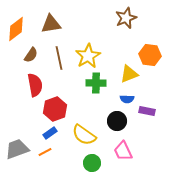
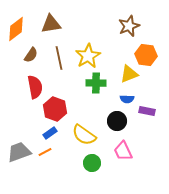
brown star: moved 3 px right, 8 px down
orange hexagon: moved 4 px left
red semicircle: moved 2 px down
red hexagon: rotated 20 degrees counterclockwise
gray trapezoid: moved 2 px right, 3 px down
